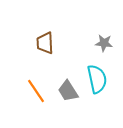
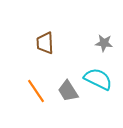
cyan semicircle: moved 1 px right; rotated 52 degrees counterclockwise
